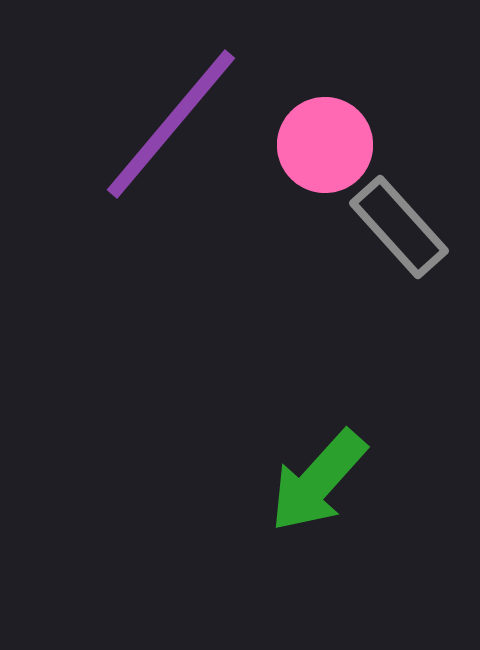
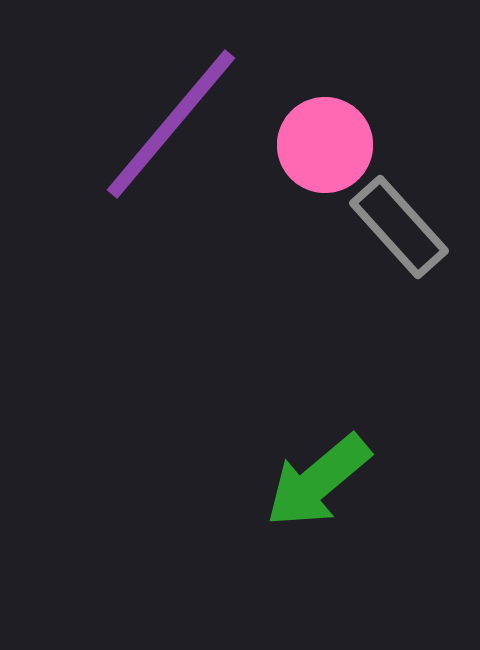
green arrow: rotated 8 degrees clockwise
